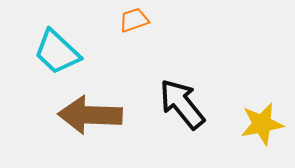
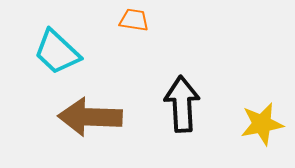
orange trapezoid: rotated 28 degrees clockwise
black arrow: rotated 36 degrees clockwise
brown arrow: moved 2 px down
